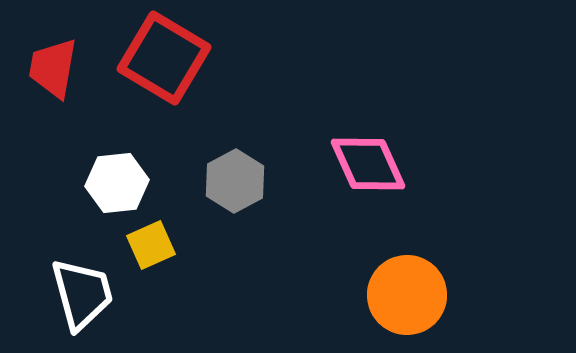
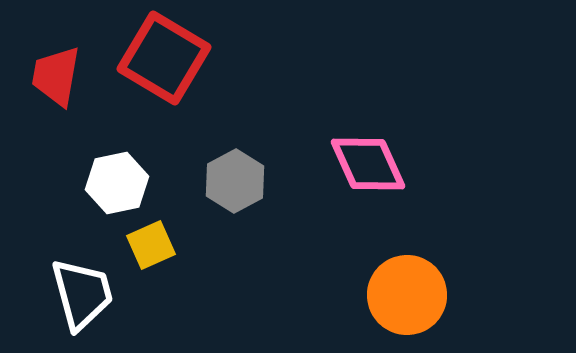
red trapezoid: moved 3 px right, 8 px down
white hexagon: rotated 6 degrees counterclockwise
